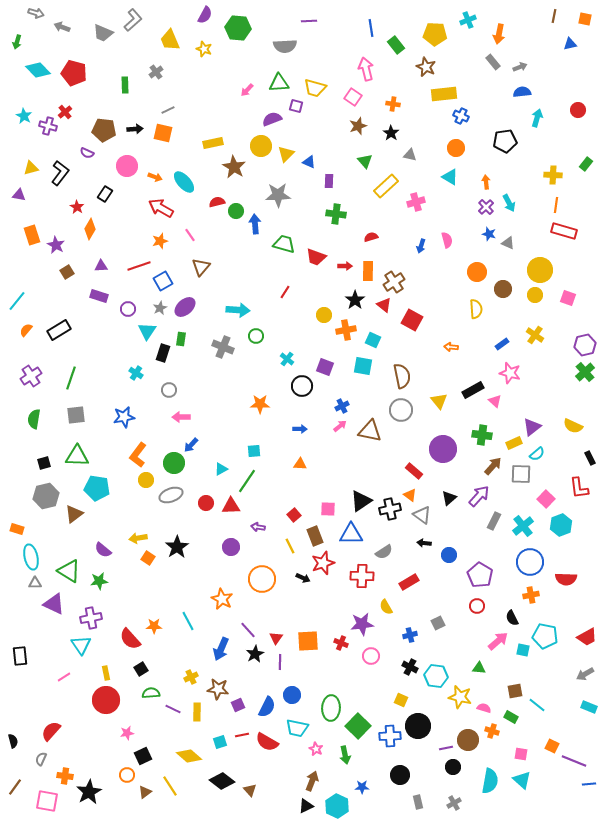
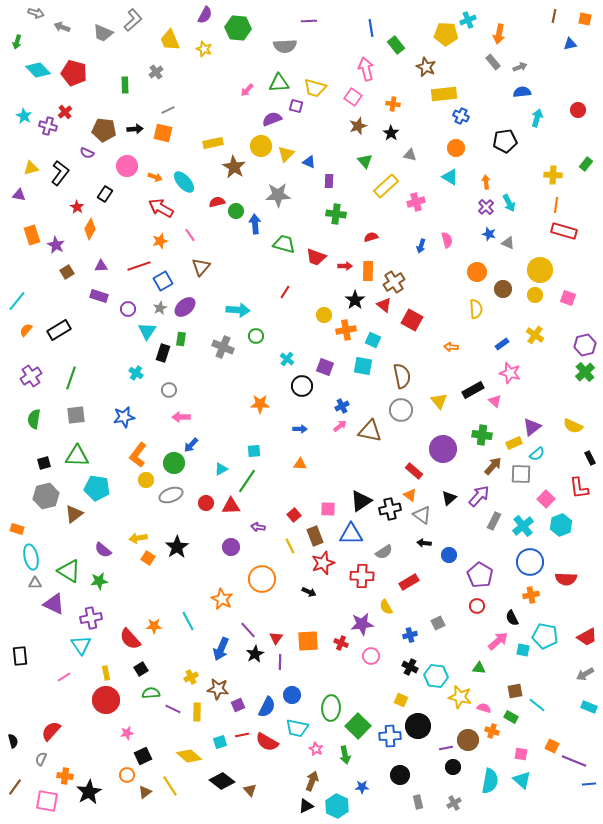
yellow pentagon at (435, 34): moved 11 px right
black arrow at (303, 578): moved 6 px right, 14 px down
